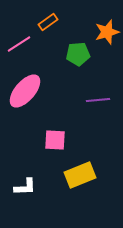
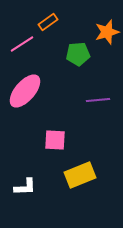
pink line: moved 3 px right
